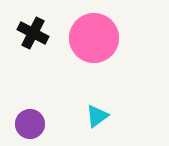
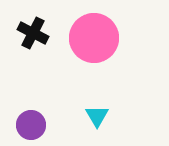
cyan triangle: rotated 25 degrees counterclockwise
purple circle: moved 1 px right, 1 px down
